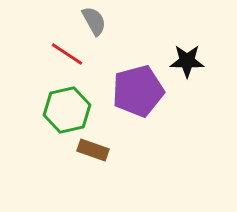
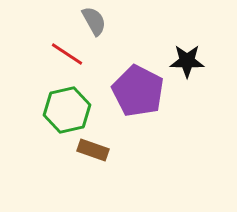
purple pentagon: rotated 30 degrees counterclockwise
